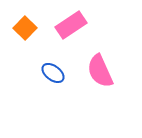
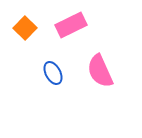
pink rectangle: rotated 8 degrees clockwise
blue ellipse: rotated 25 degrees clockwise
